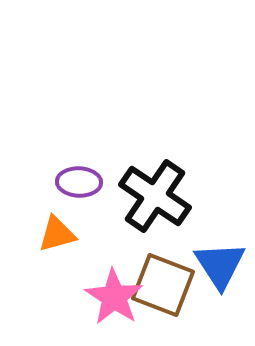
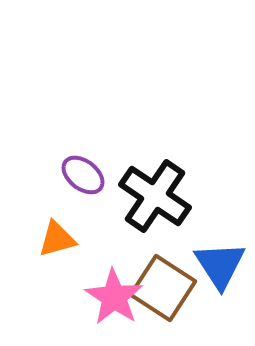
purple ellipse: moved 4 px right, 7 px up; rotated 36 degrees clockwise
orange triangle: moved 5 px down
brown square: moved 3 px down; rotated 12 degrees clockwise
